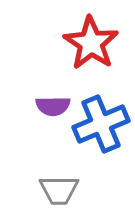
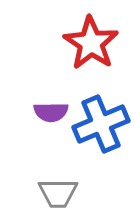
purple semicircle: moved 2 px left, 6 px down
gray trapezoid: moved 1 px left, 3 px down
